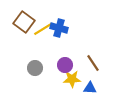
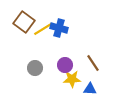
blue triangle: moved 1 px down
